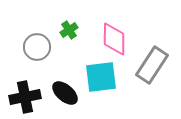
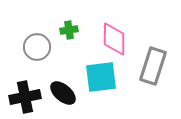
green cross: rotated 24 degrees clockwise
gray rectangle: moved 1 px right, 1 px down; rotated 15 degrees counterclockwise
black ellipse: moved 2 px left
